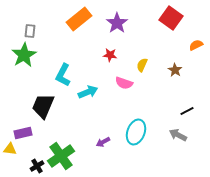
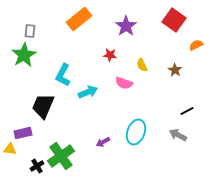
red square: moved 3 px right, 2 px down
purple star: moved 9 px right, 3 px down
yellow semicircle: rotated 48 degrees counterclockwise
